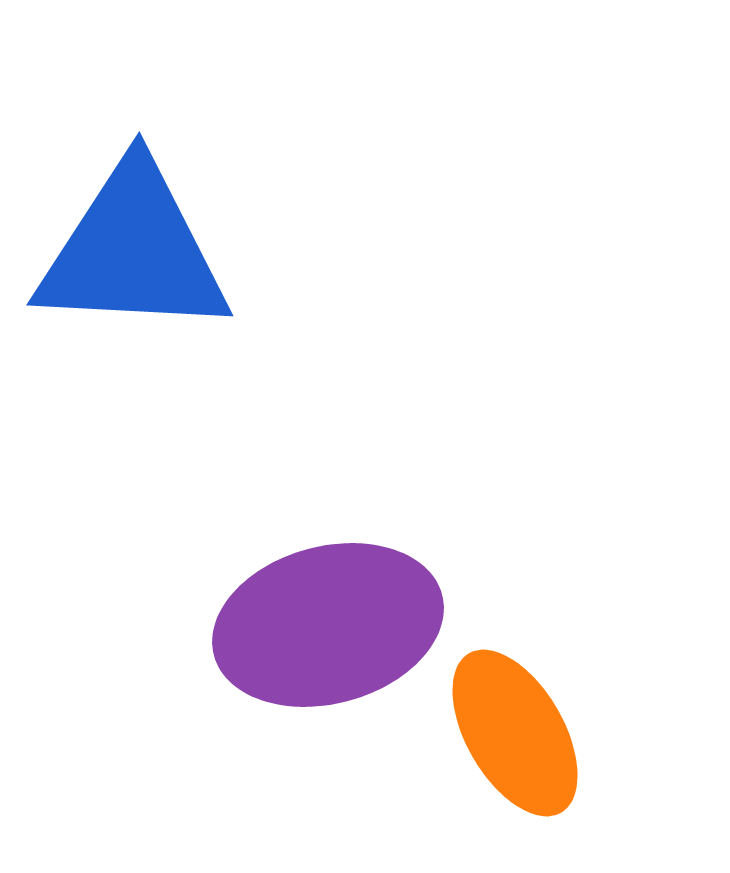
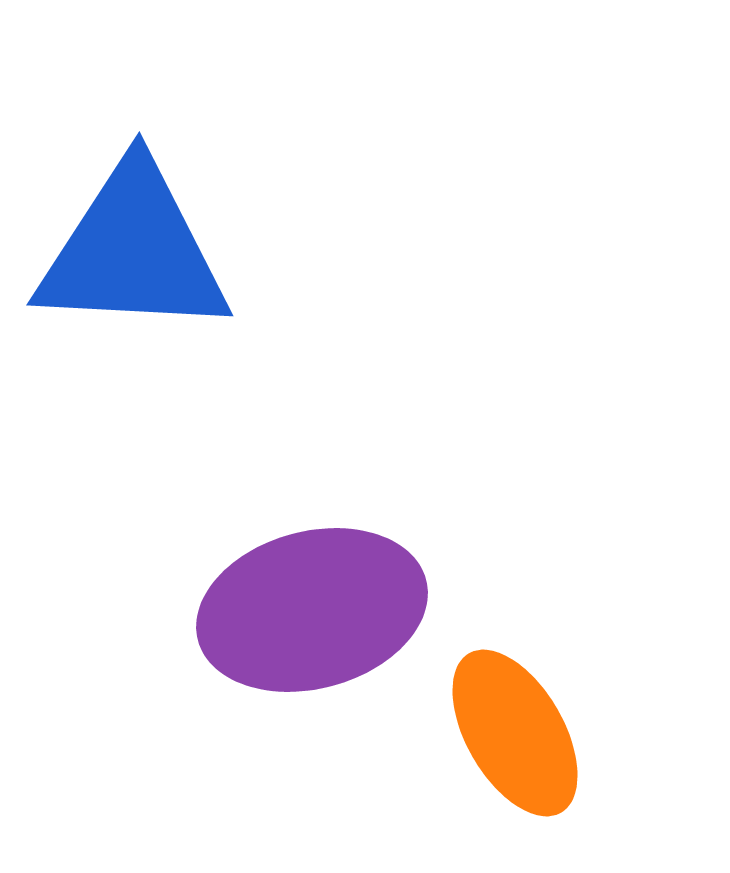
purple ellipse: moved 16 px left, 15 px up
